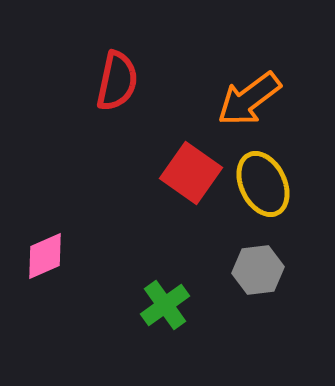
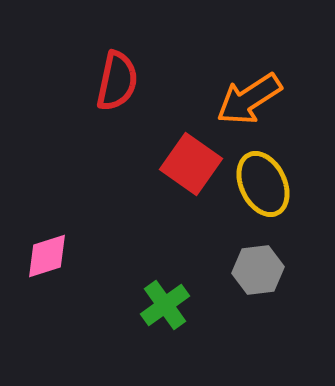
orange arrow: rotated 4 degrees clockwise
red square: moved 9 px up
pink diamond: moved 2 px right; rotated 6 degrees clockwise
